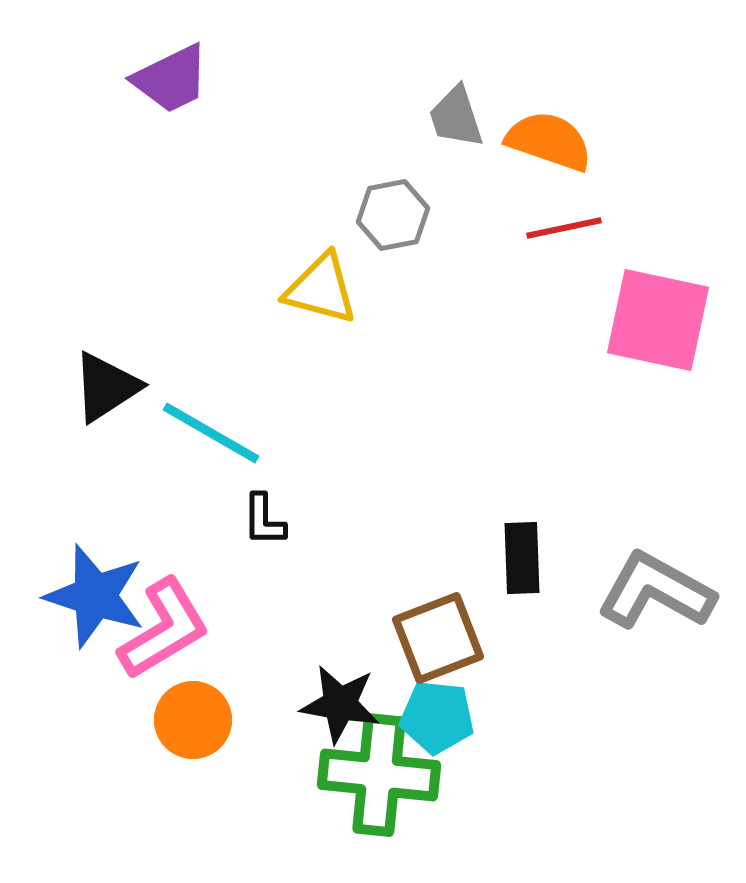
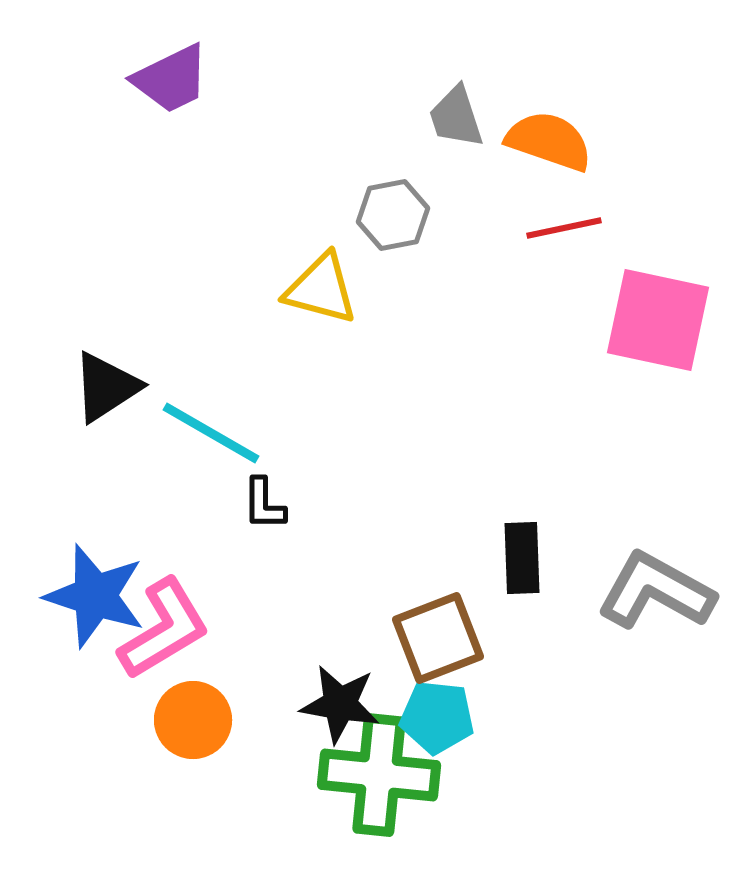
black L-shape: moved 16 px up
